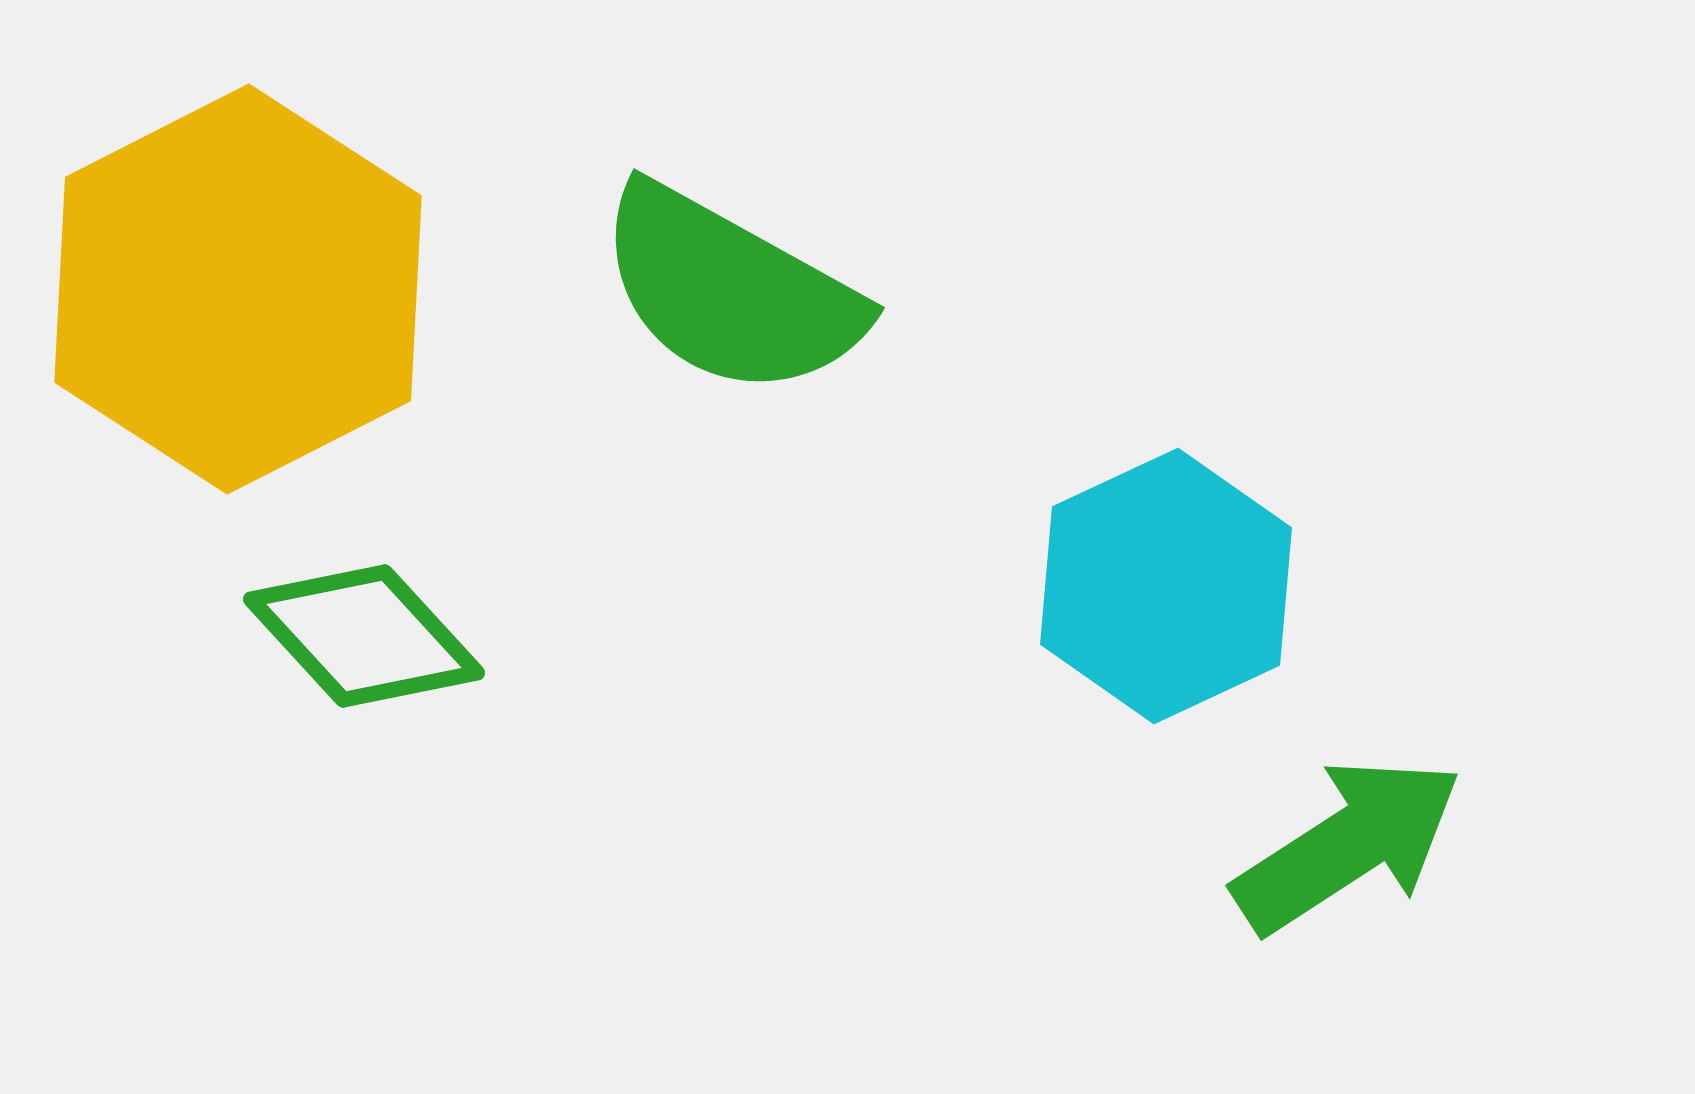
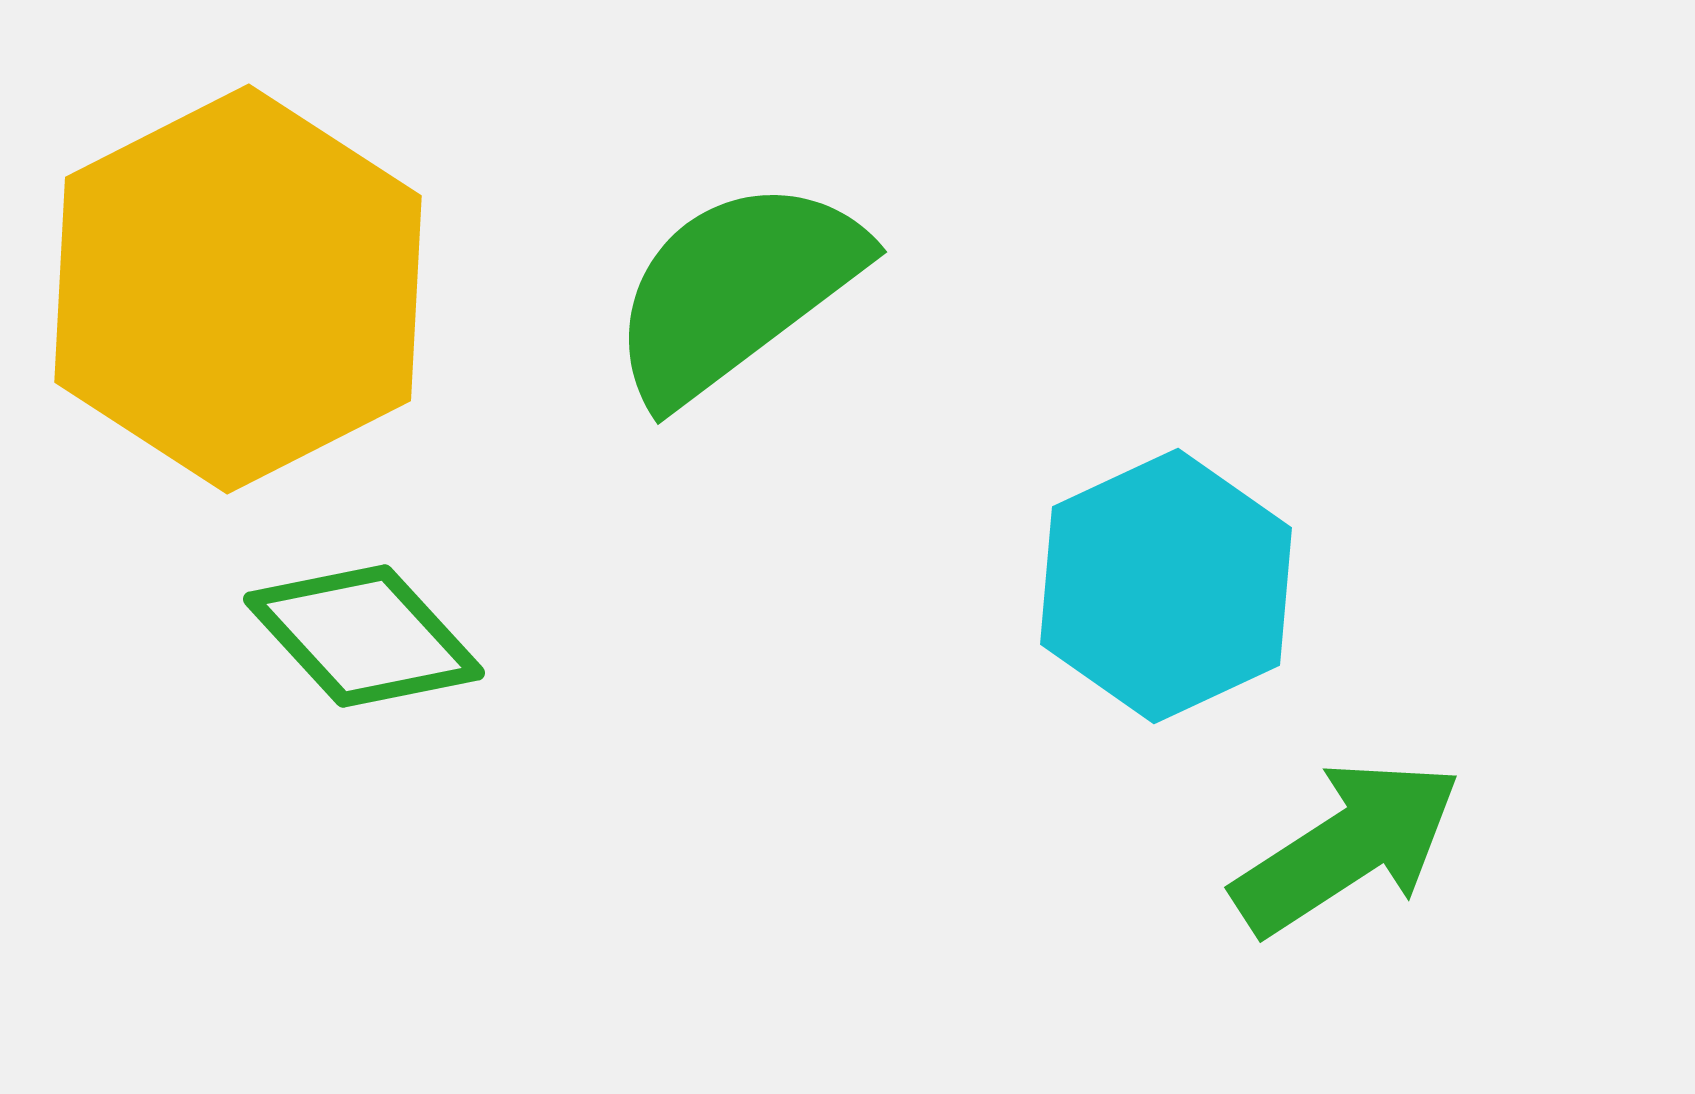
green semicircle: moved 6 px right, 1 px up; rotated 114 degrees clockwise
green arrow: moved 1 px left, 2 px down
